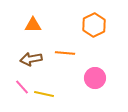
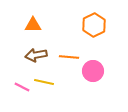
orange line: moved 4 px right, 4 px down
brown arrow: moved 5 px right, 4 px up
pink circle: moved 2 px left, 7 px up
pink line: rotated 21 degrees counterclockwise
yellow line: moved 12 px up
